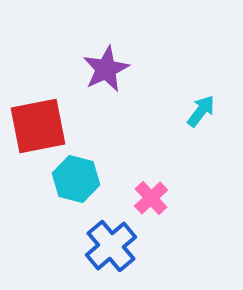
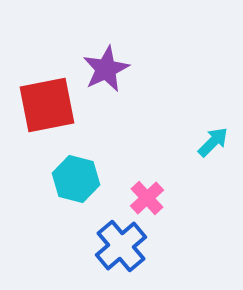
cyan arrow: moved 12 px right, 31 px down; rotated 8 degrees clockwise
red square: moved 9 px right, 21 px up
pink cross: moved 4 px left
blue cross: moved 10 px right
